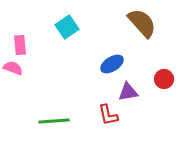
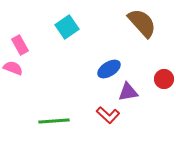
pink rectangle: rotated 24 degrees counterclockwise
blue ellipse: moved 3 px left, 5 px down
red L-shape: rotated 35 degrees counterclockwise
